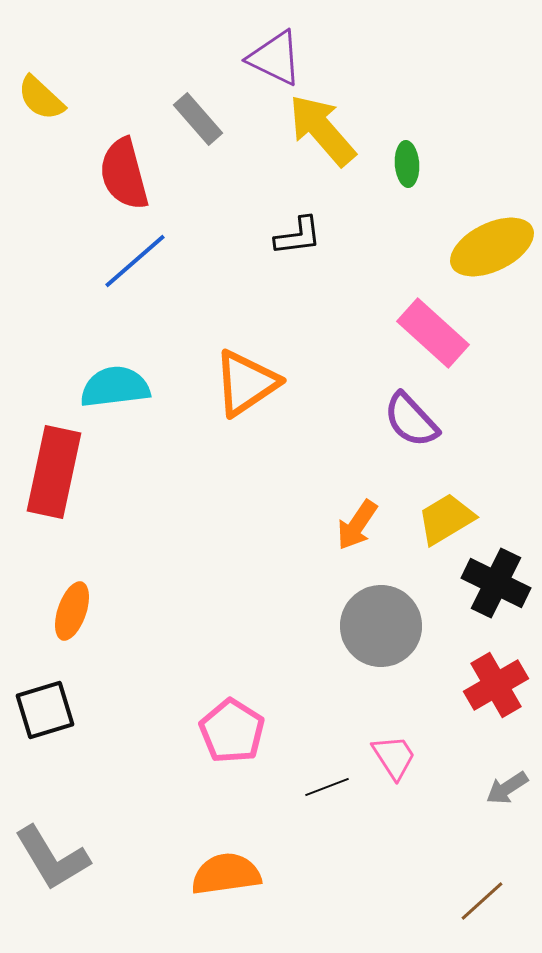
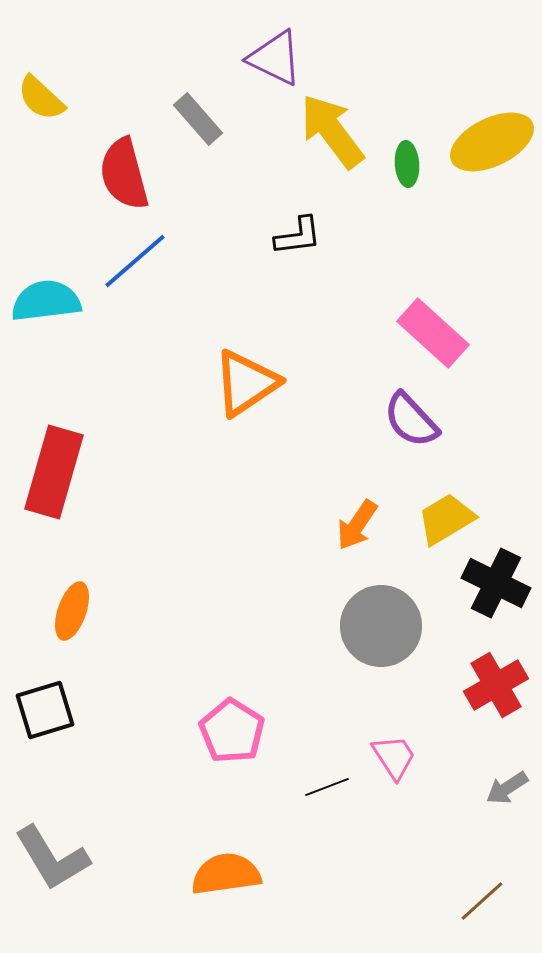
yellow arrow: moved 10 px right, 1 px down; rotated 4 degrees clockwise
yellow ellipse: moved 105 px up
cyan semicircle: moved 69 px left, 86 px up
red rectangle: rotated 4 degrees clockwise
